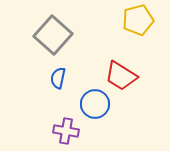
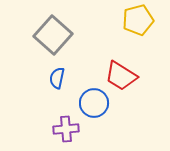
blue semicircle: moved 1 px left
blue circle: moved 1 px left, 1 px up
purple cross: moved 2 px up; rotated 15 degrees counterclockwise
